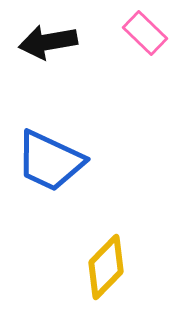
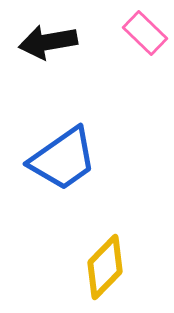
blue trapezoid: moved 13 px right, 2 px up; rotated 60 degrees counterclockwise
yellow diamond: moved 1 px left
